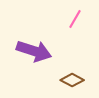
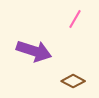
brown diamond: moved 1 px right, 1 px down
